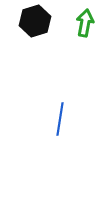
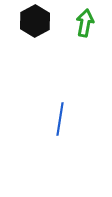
black hexagon: rotated 12 degrees counterclockwise
